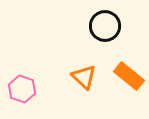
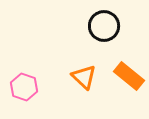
black circle: moved 1 px left
pink hexagon: moved 2 px right, 2 px up
